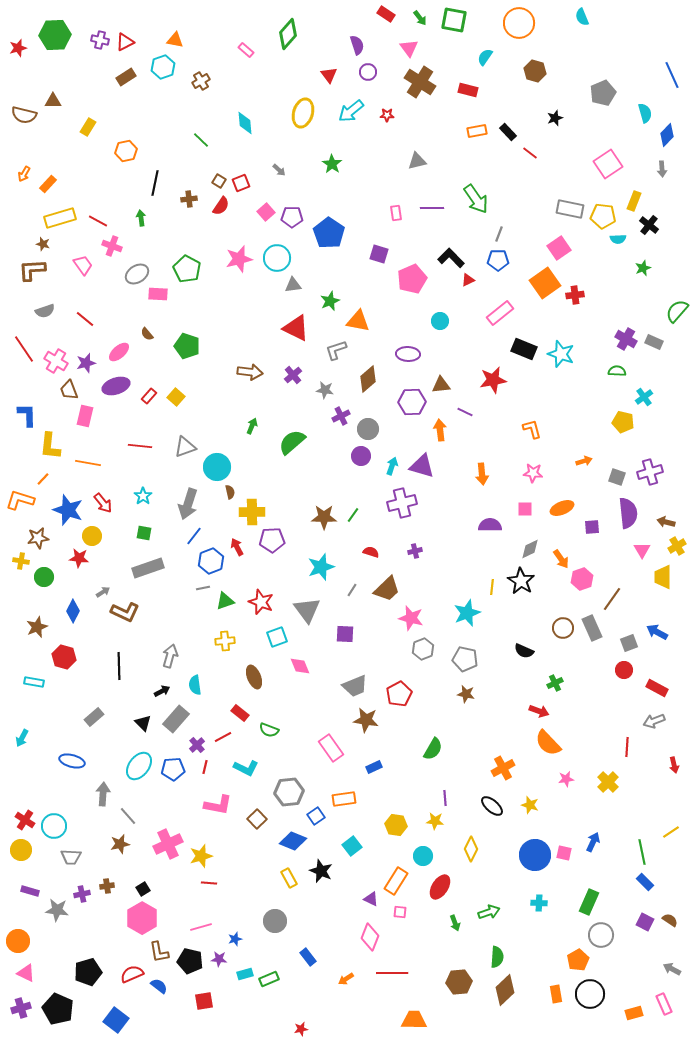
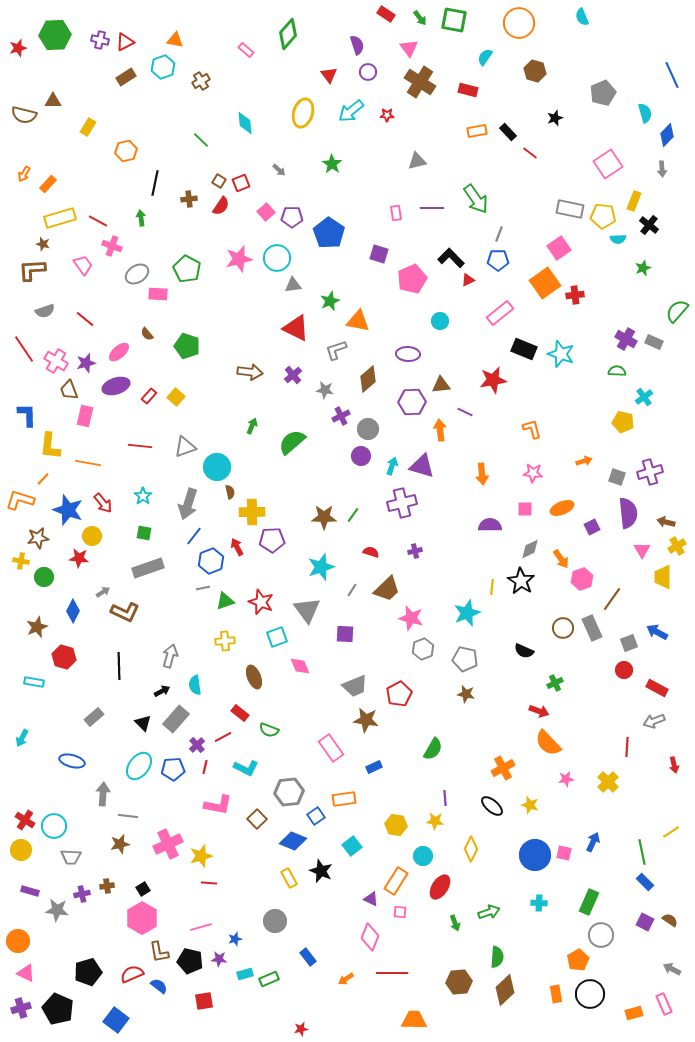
purple square at (592, 527): rotated 21 degrees counterclockwise
gray line at (128, 816): rotated 42 degrees counterclockwise
